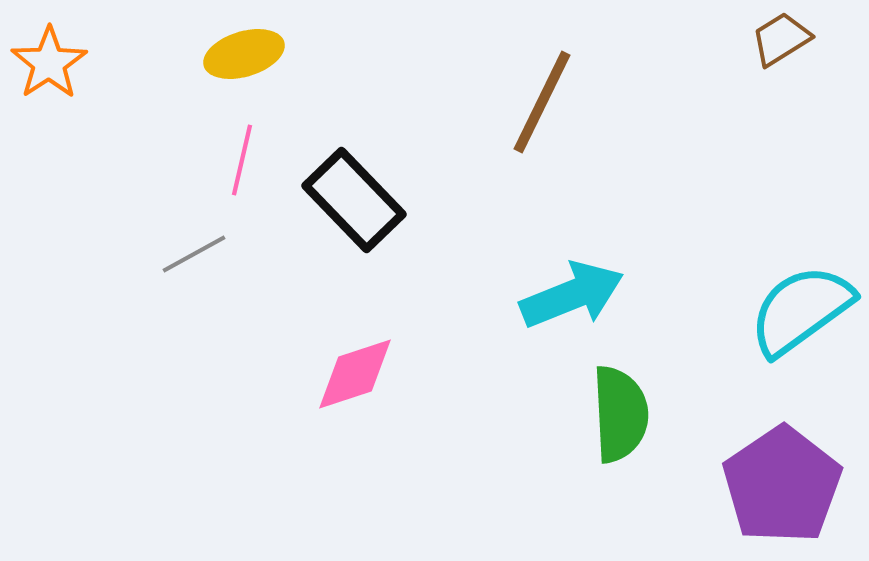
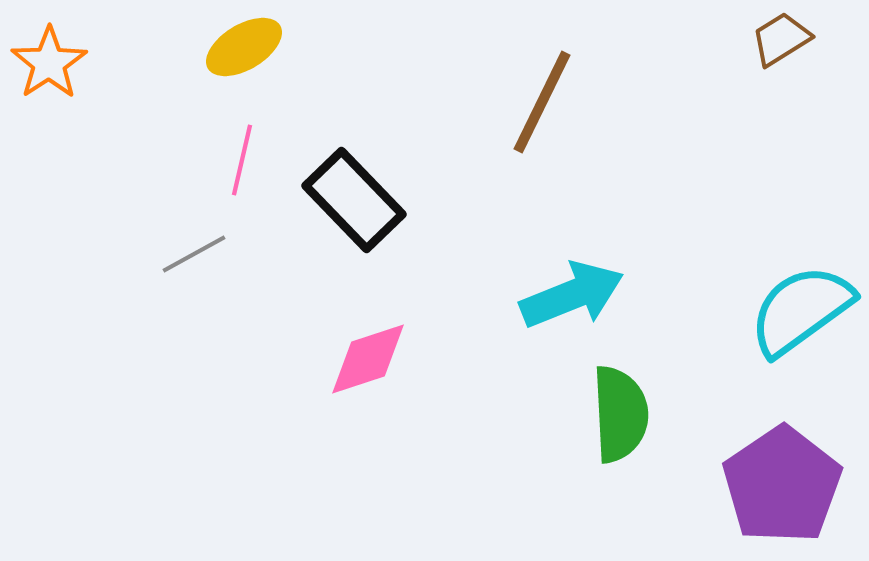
yellow ellipse: moved 7 px up; rotated 14 degrees counterclockwise
pink diamond: moved 13 px right, 15 px up
